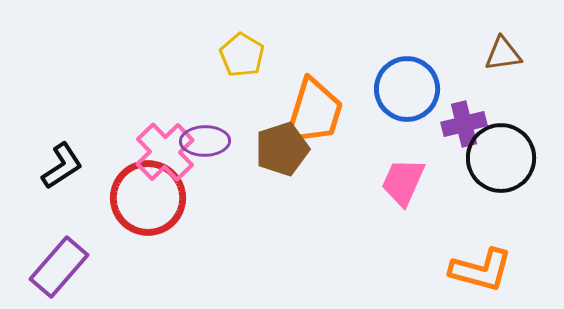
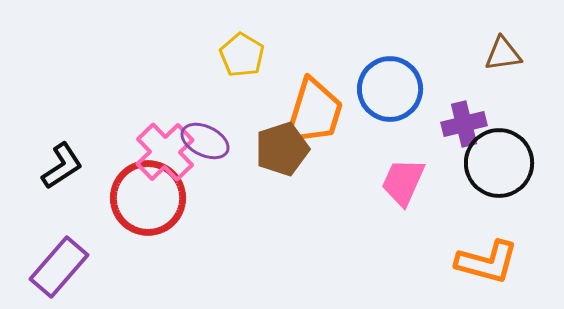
blue circle: moved 17 px left
purple ellipse: rotated 27 degrees clockwise
black circle: moved 2 px left, 5 px down
orange L-shape: moved 6 px right, 8 px up
